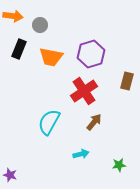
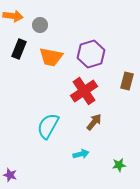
cyan semicircle: moved 1 px left, 4 px down
